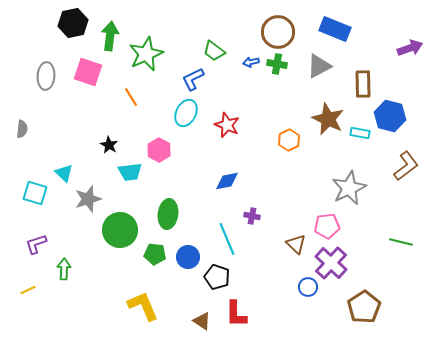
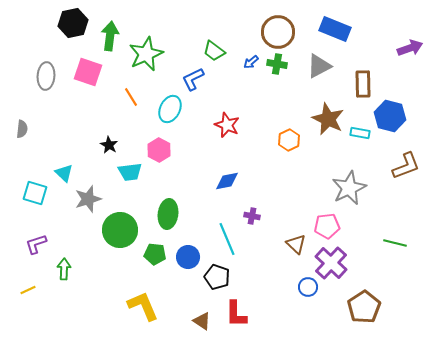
blue arrow at (251, 62): rotated 28 degrees counterclockwise
cyan ellipse at (186, 113): moved 16 px left, 4 px up
brown L-shape at (406, 166): rotated 16 degrees clockwise
green line at (401, 242): moved 6 px left, 1 px down
